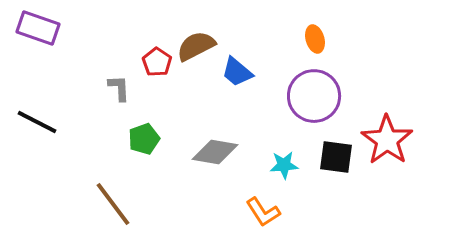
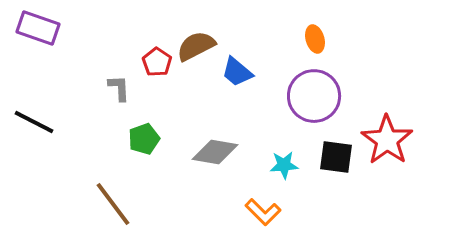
black line: moved 3 px left
orange L-shape: rotated 12 degrees counterclockwise
